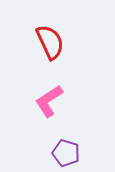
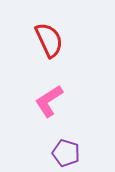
red semicircle: moved 1 px left, 2 px up
